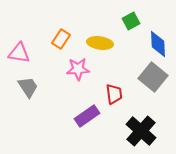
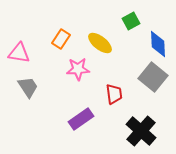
yellow ellipse: rotated 30 degrees clockwise
purple rectangle: moved 6 px left, 3 px down
